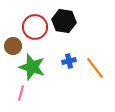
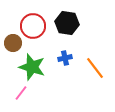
black hexagon: moved 3 px right, 2 px down
red circle: moved 2 px left, 1 px up
brown circle: moved 3 px up
blue cross: moved 4 px left, 3 px up
pink line: rotated 21 degrees clockwise
